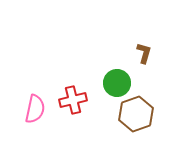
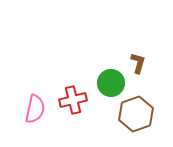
brown L-shape: moved 6 px left, 10 px down
green circle: moved 6 px left
